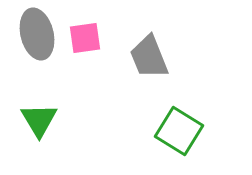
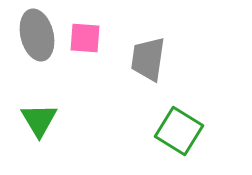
gray ellipse: moved 1 px down
pink square: rotated 12 degrees clockwise
gray trapezoid: moved 1 px left, 2 px down; rotated 30 degrees clockwise
